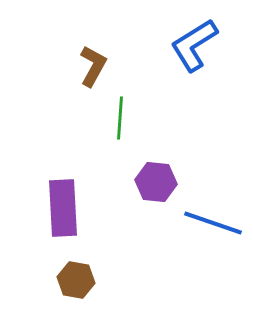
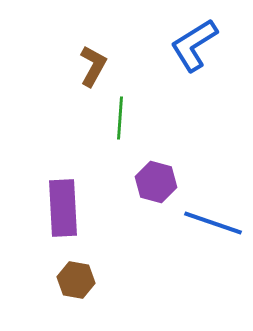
purple hexagon: rotated 9 degrees clockwise
